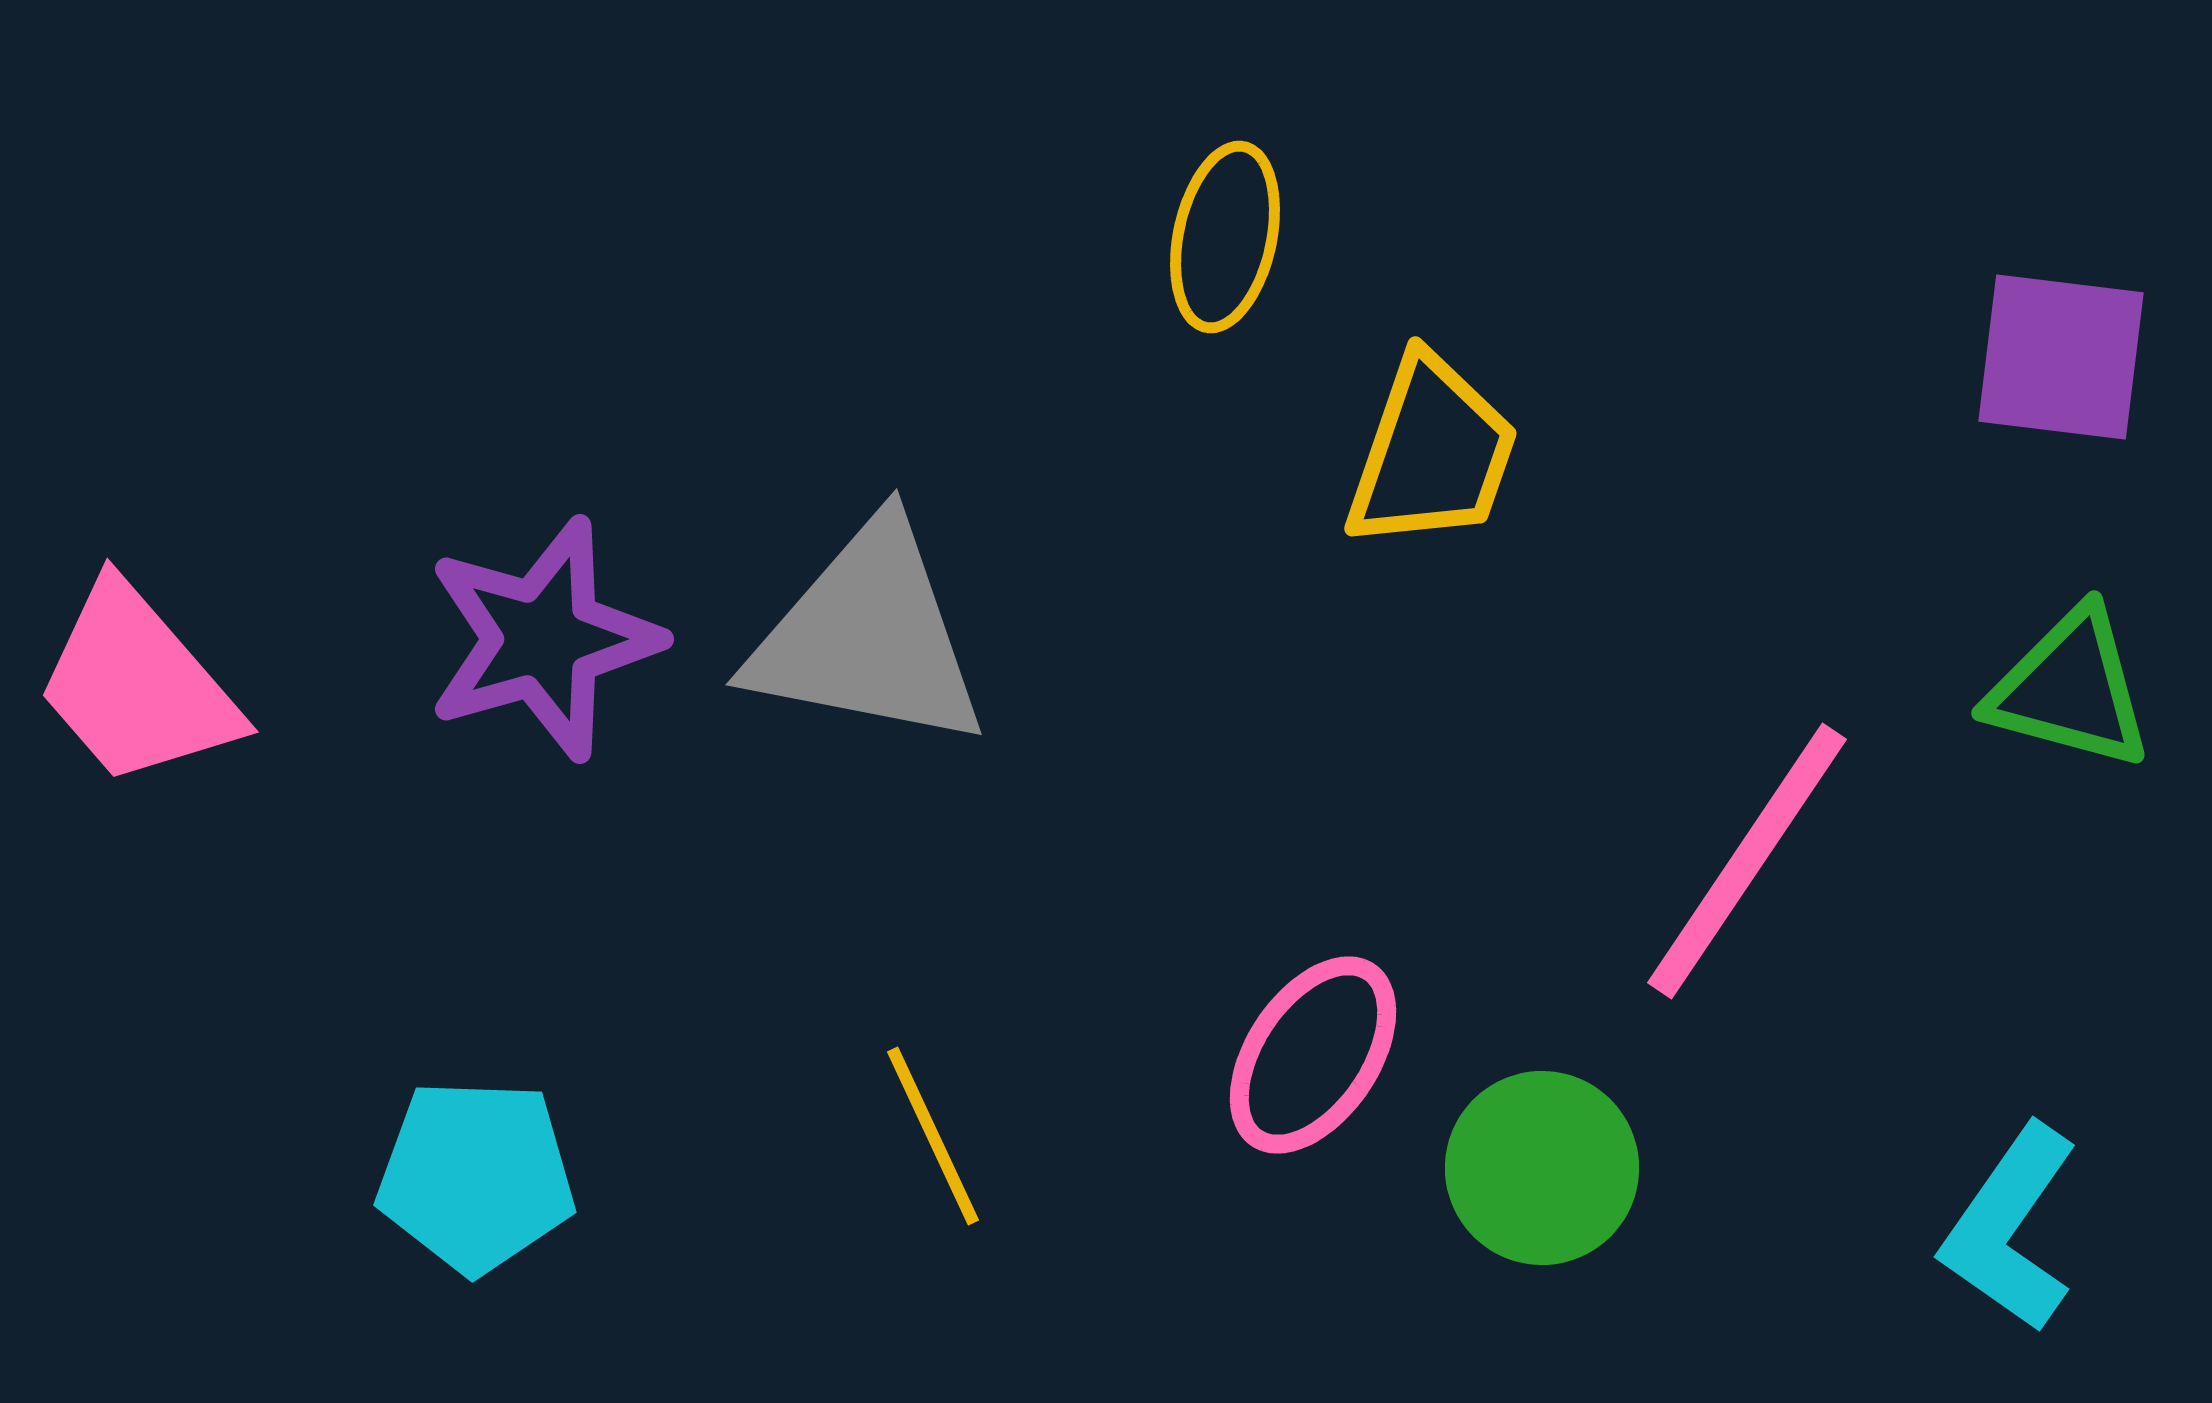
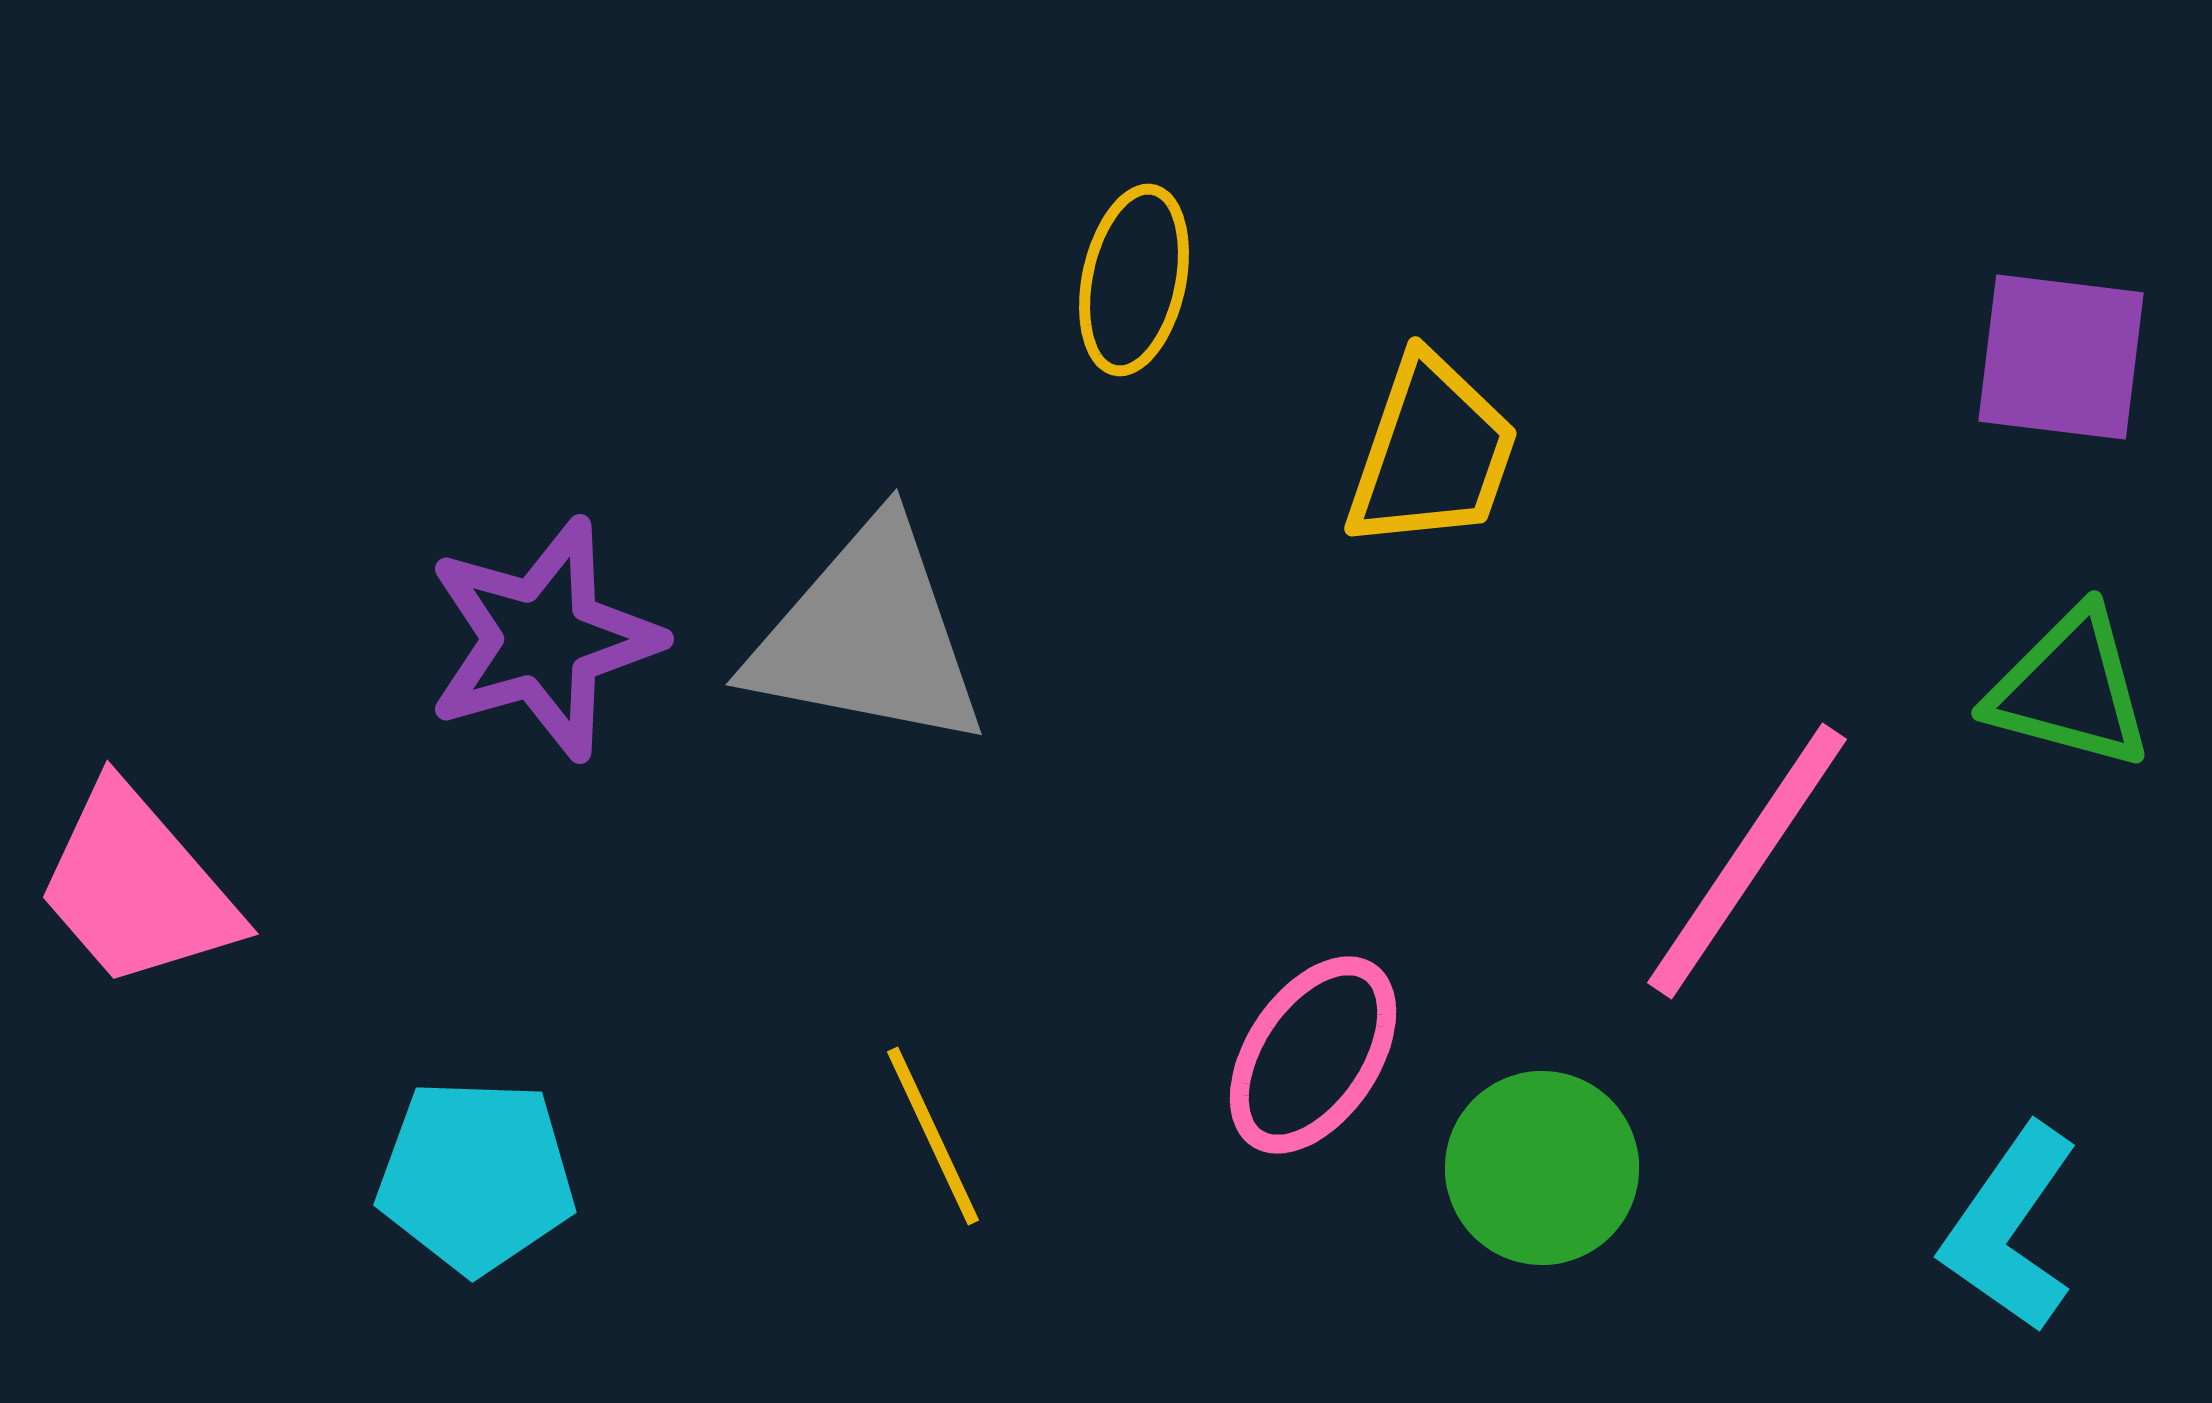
yellow ellipse: moved 91 px left, 43 px down
pink trapezoid: moved 202 px down
